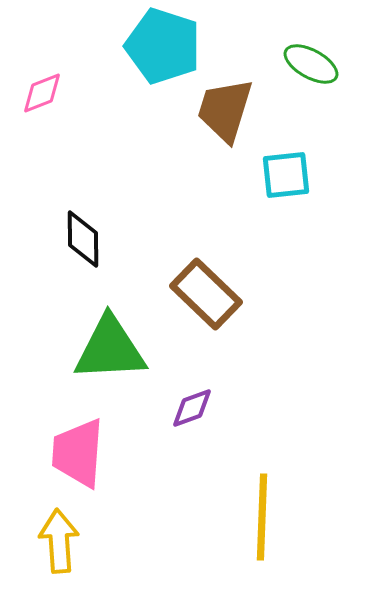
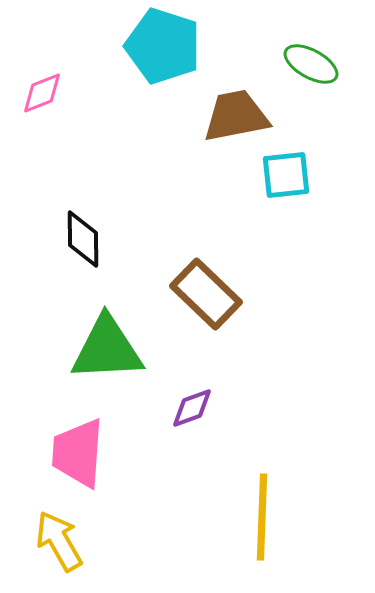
brown trapezoid: moved 11 px right, 6 px down; rotated 62 degrees clockwise
green triangle: moved 3 px left
yellow arrow: rotated 26 degrees counterclockwise
